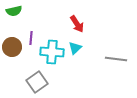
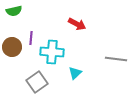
red arrow: rotated 30 degrees counterclockwise
cyan triangle: moved 25 px down
